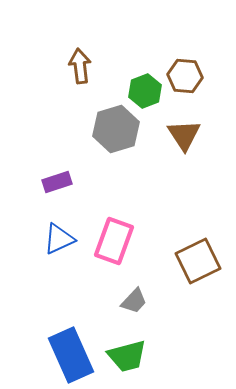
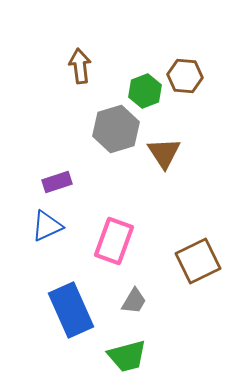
brown triangle: moved 20 px left, 18 px down
blue triangle: moved 12 px left, 13 px up
gray trapezoid: rotated 12 degrees counterclockwise
blue rectangle: moved 45 px up
